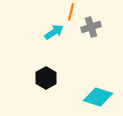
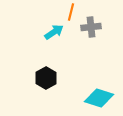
gray cross: rotated 12 degrees clockwise
cyan diamond: moved 1 px right, 1 px down
